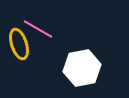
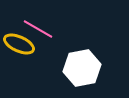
yellow ellipse: rotated 48 degrees counterclockwise
